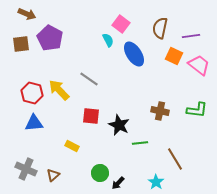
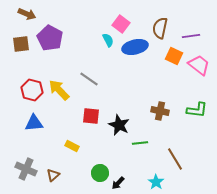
blue ellipse: moved 1 px right, 7 px up; rotated 70 degrees counterclockwise
red hexagon: moved 3 px up
